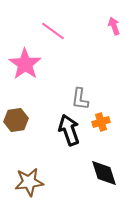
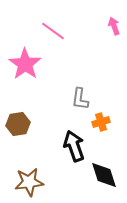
brown hexagon: moved 2 px right, 4 px down
black arrow: moved 5 px right, 16 px down
black diamond: moved 2 px down
